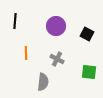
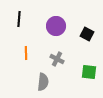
black line: moved 4 px right, 2 px up
